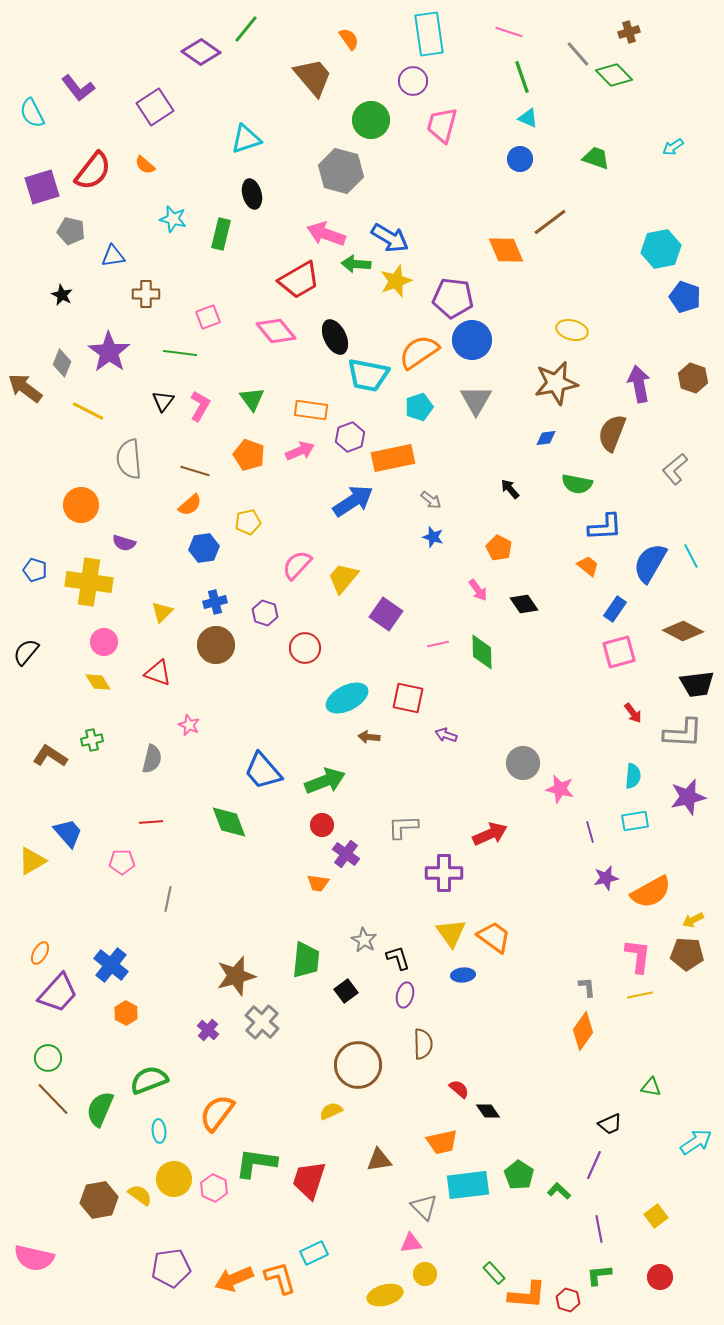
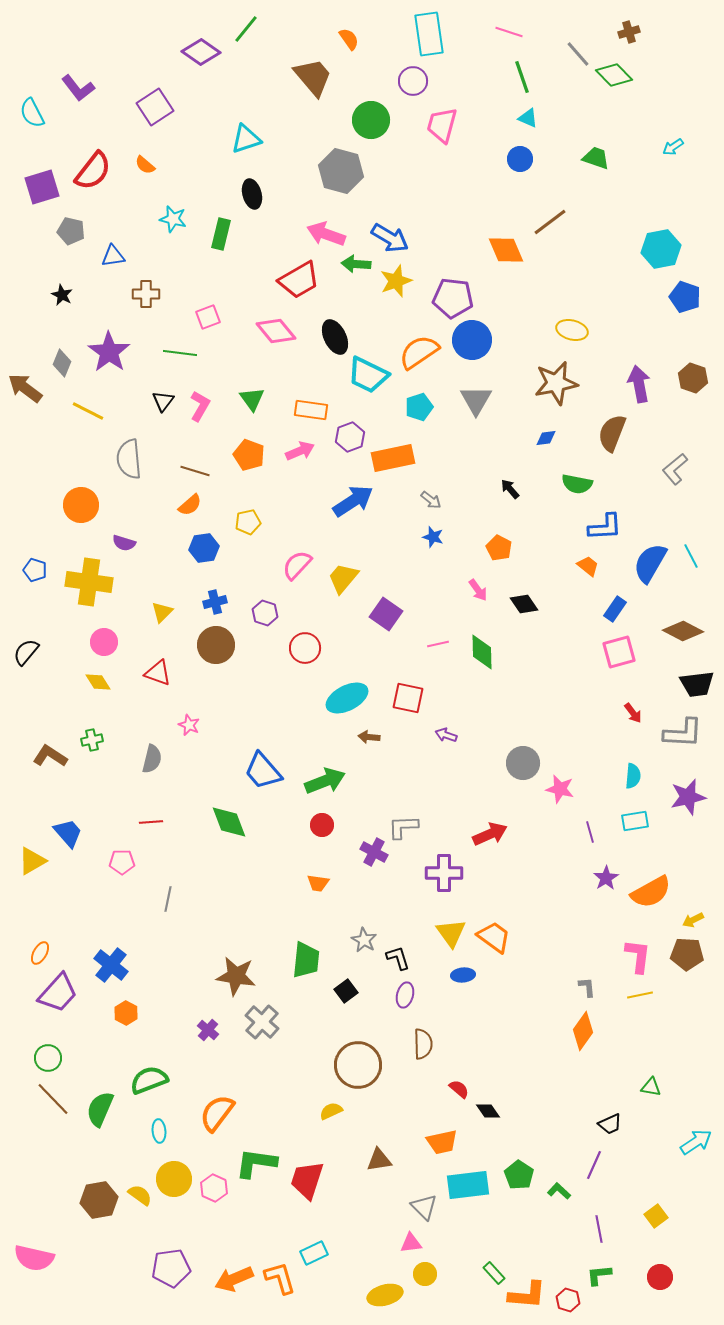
cyan trapezoid at (368, 375): rotated 15 degrees clockwise
purple cross at (346, 854): moved 28 px right, 2 px up; rotated 8 degrees counterclockwise
purple star at (606, 878): rotated 20 degrees counterclockwise
brown star at (236, 976): rotated 24 degrees clockwise
red trapezoid at (309, 1180): moved 2 px left
